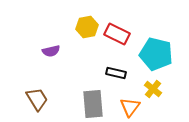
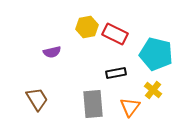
red rectangle: moved 2 px left
purple semicircle: moved 1 px right, 1 px down
black rectangle: rotated 24 degrees counterclockwise
yellow cross: moved 1 px down
